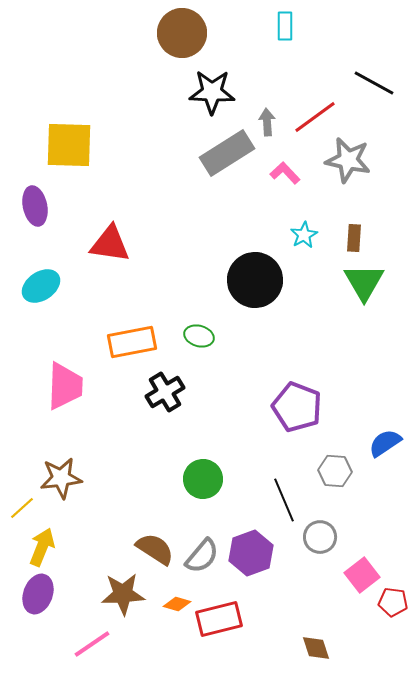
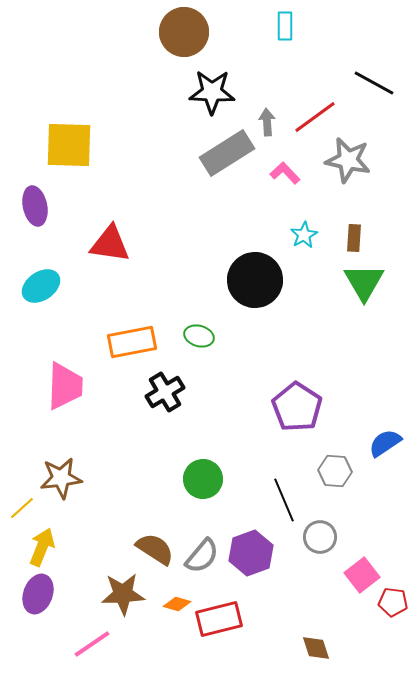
brown circle at (182, 33): moved 2 px right, 1 px up
purple pentagon at (297, 407): rotated 12 degrees clockwise
